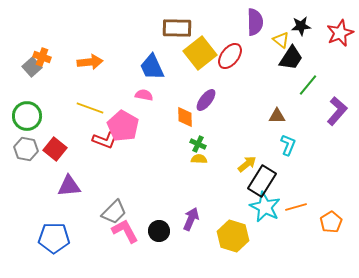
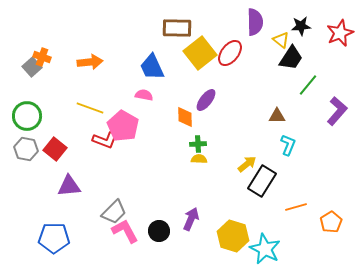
red ellipse: moved 3 px up
green cross: rotated 28 degrees counterclockwise
cyan star: moved 42 px down
